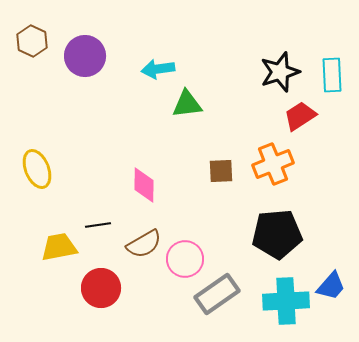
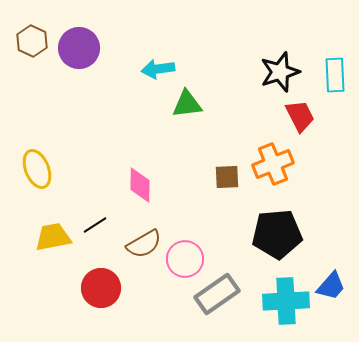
purple circle: moved 6 px left, 8 px up
cyan rectangle: moved 3 px right
red trapezoid: rotated 96 degrees clockwise
brown square: moved 6 px right, 6 px down
pink diamond: moved 4 px left
black line: moved 3 px left; rotated 25 degrees counterclockwise
yellow trapezoid: moved 6 px left, 10 px up
